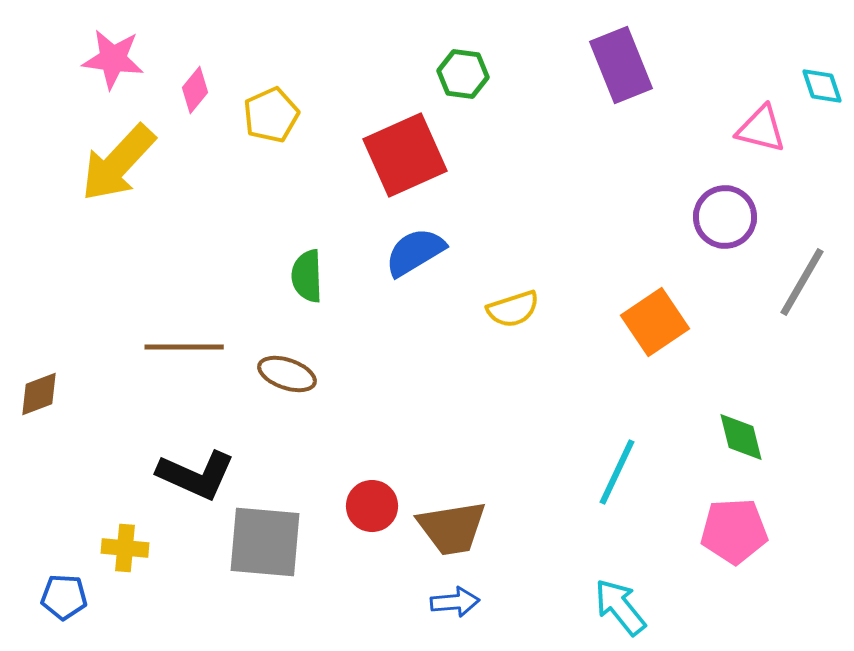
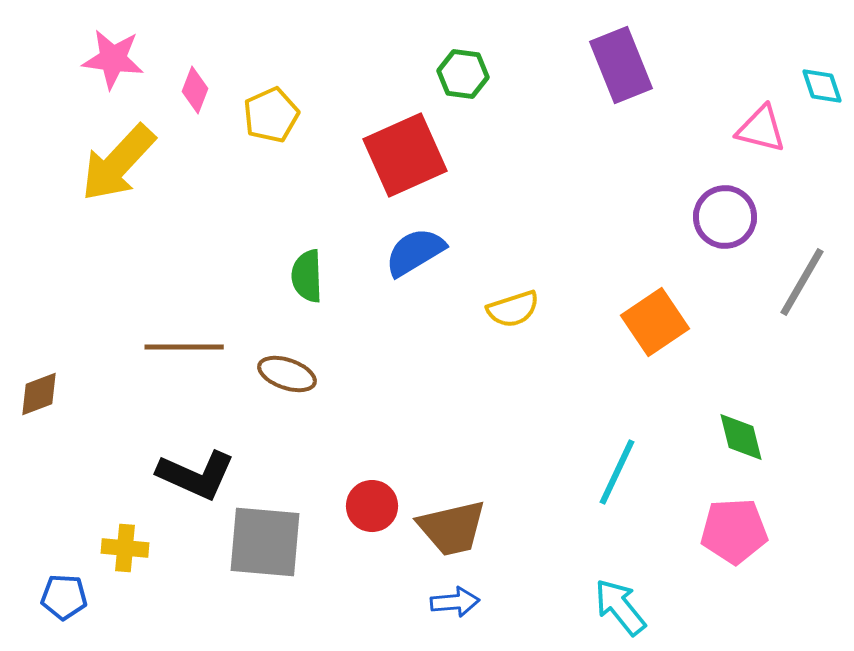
pink diamond: rotated 18 degrees counterclockwise
brown trapezoid: rotated 4 degrees counterclockwise
